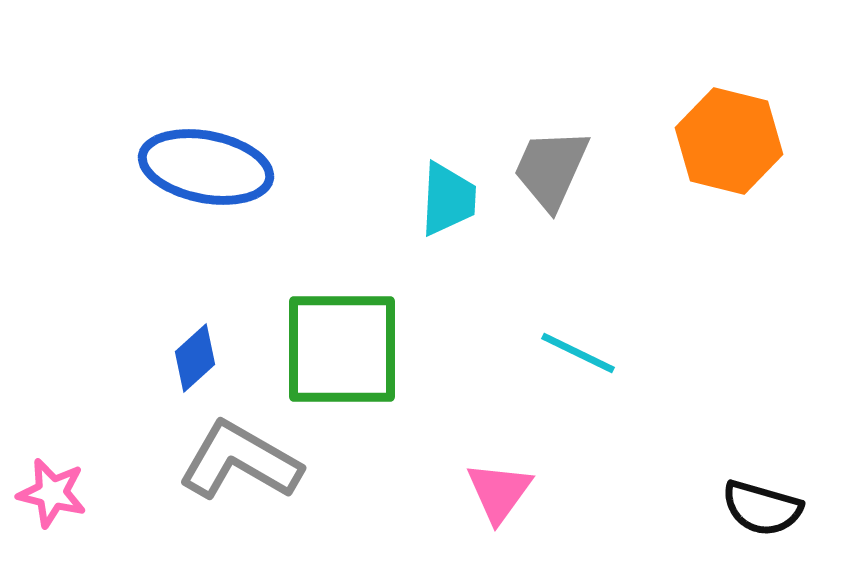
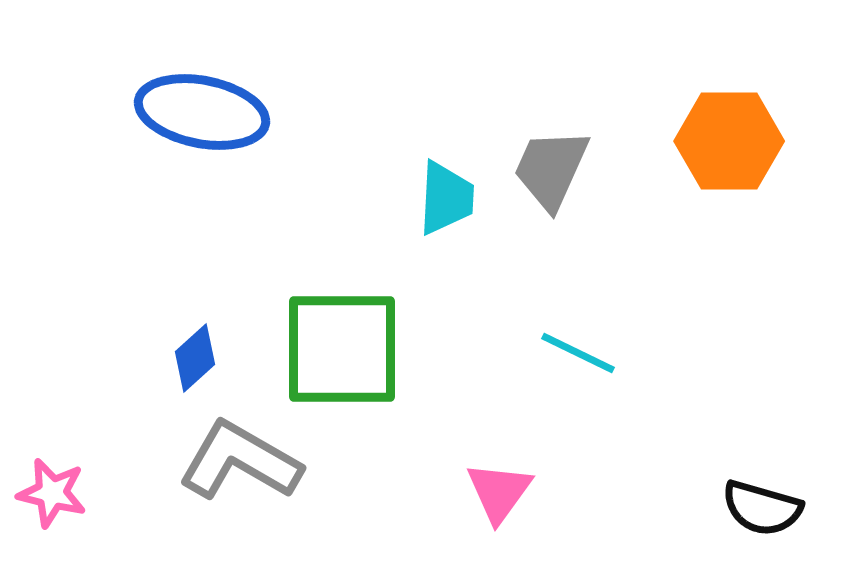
orange hexagon: rotated 14 degrees counterclockwise
blue ellipse: moved 4 px left, 55 px up
cyan trapezoid: moved 2 px left, 1 px up
